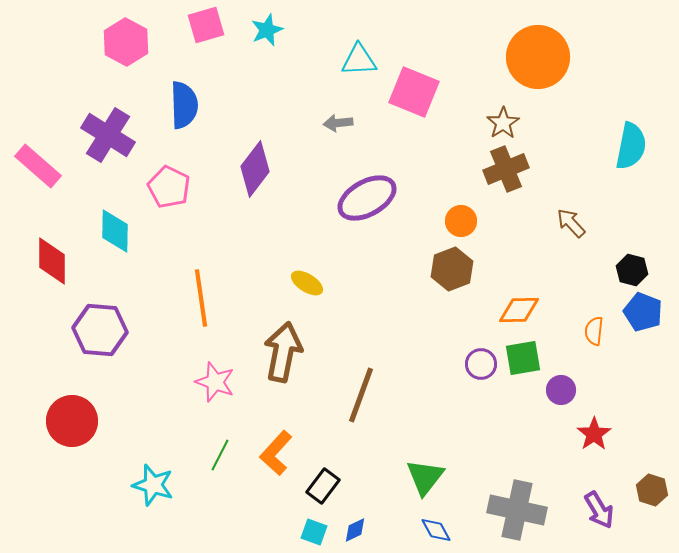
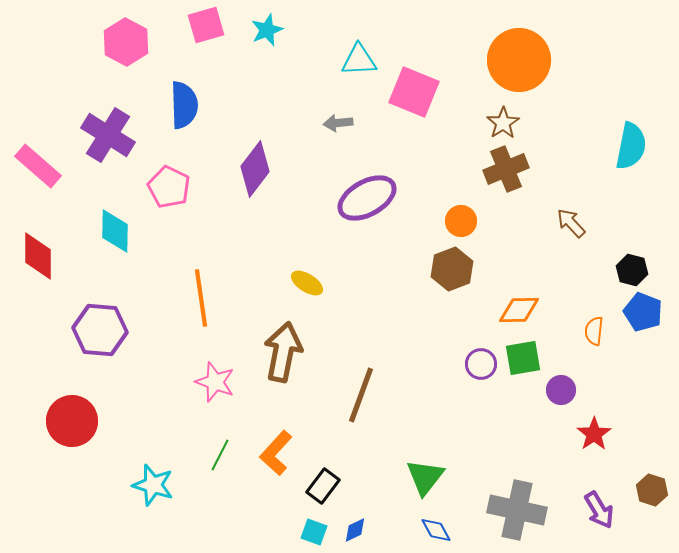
orange circle at (538, 57): moved 19 px left, 3 px down
red diamond at (52, 261): moved 14 px left, 5 px up
